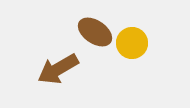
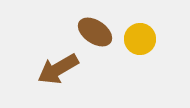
yellow circle: moved 8 px right, 4 px up
